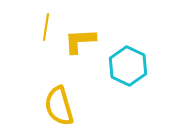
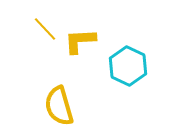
yellow line: moved 1 px left, 2 px down; rotated 52 degrees counterclockwise
